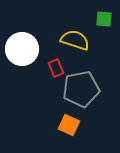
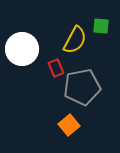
green square: moved 3 px left, 7 px down
yellow semicircle: rotated 100 degrees clockwise
gray pentagon: moved 1 px right, 2 px up
orange square: rotated 25 degrees clockwise
